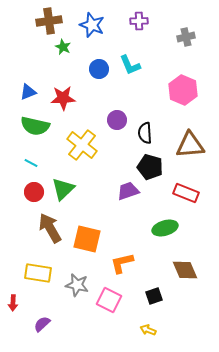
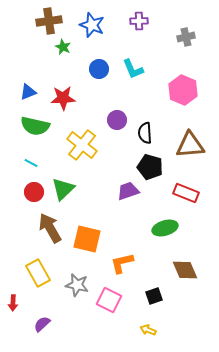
cyan L-shape: moved 3 px right, 4 px down
yellow rectangle: rotated 52 degrees clockwise
